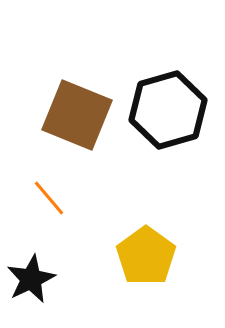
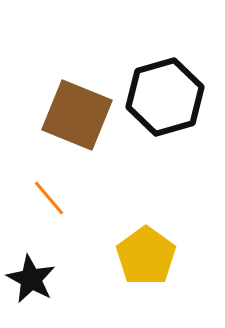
black hexagon: moved 3 px left, 13 px up
black star: rotated 18 degrees counterclockwise
